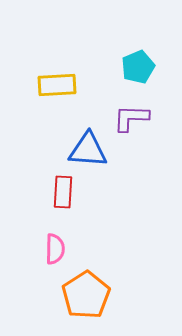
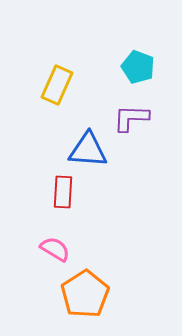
cyan pentagon: rotated 28 degrees counterclockwise
yellow rectangle: rotated 63 degrees counterclockwise
pink semicircle: rotated 60 degrees counterclockwise
orange pentagon: moved 1 px left, 1 px up
